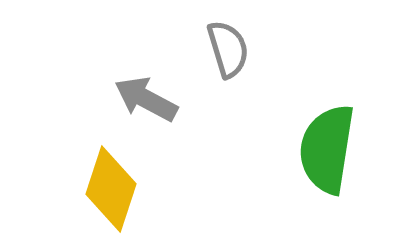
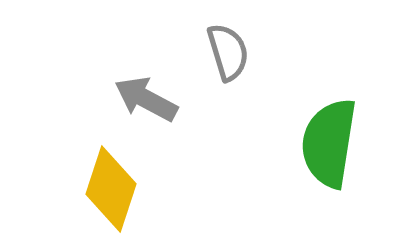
gray semicircle: moved 3 px down
green semicircle: moved 2 px right, 6 px up
